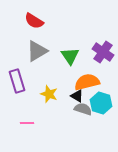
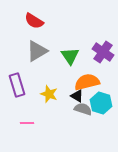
purple rectangle: moved 4 px down
